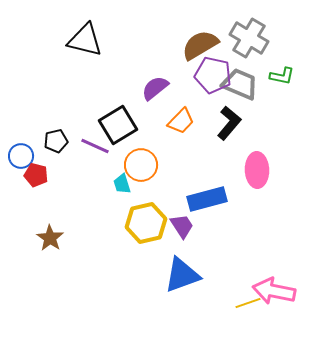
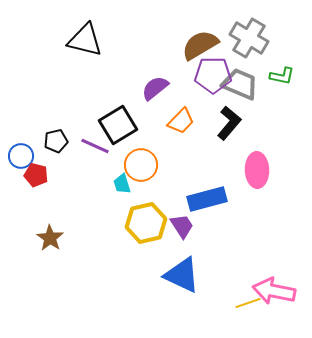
purple pentagon: rotated 12 degrees counterclockwise
blue triangle: rotated 45 degrees clockwise
